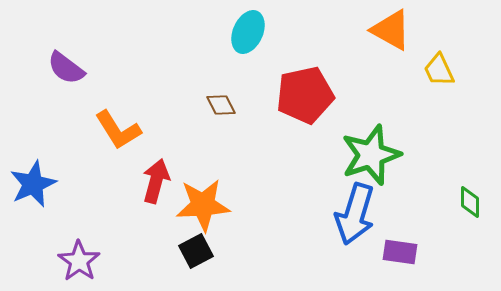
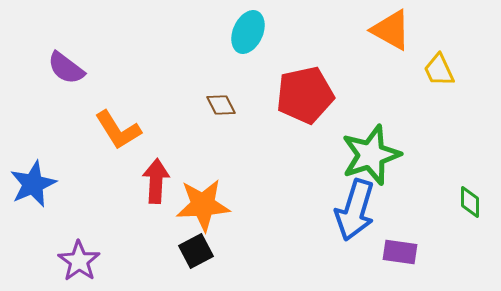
red arrow: rotated 12 degrees counterclockwise
blue arrow: moved 4 px up
